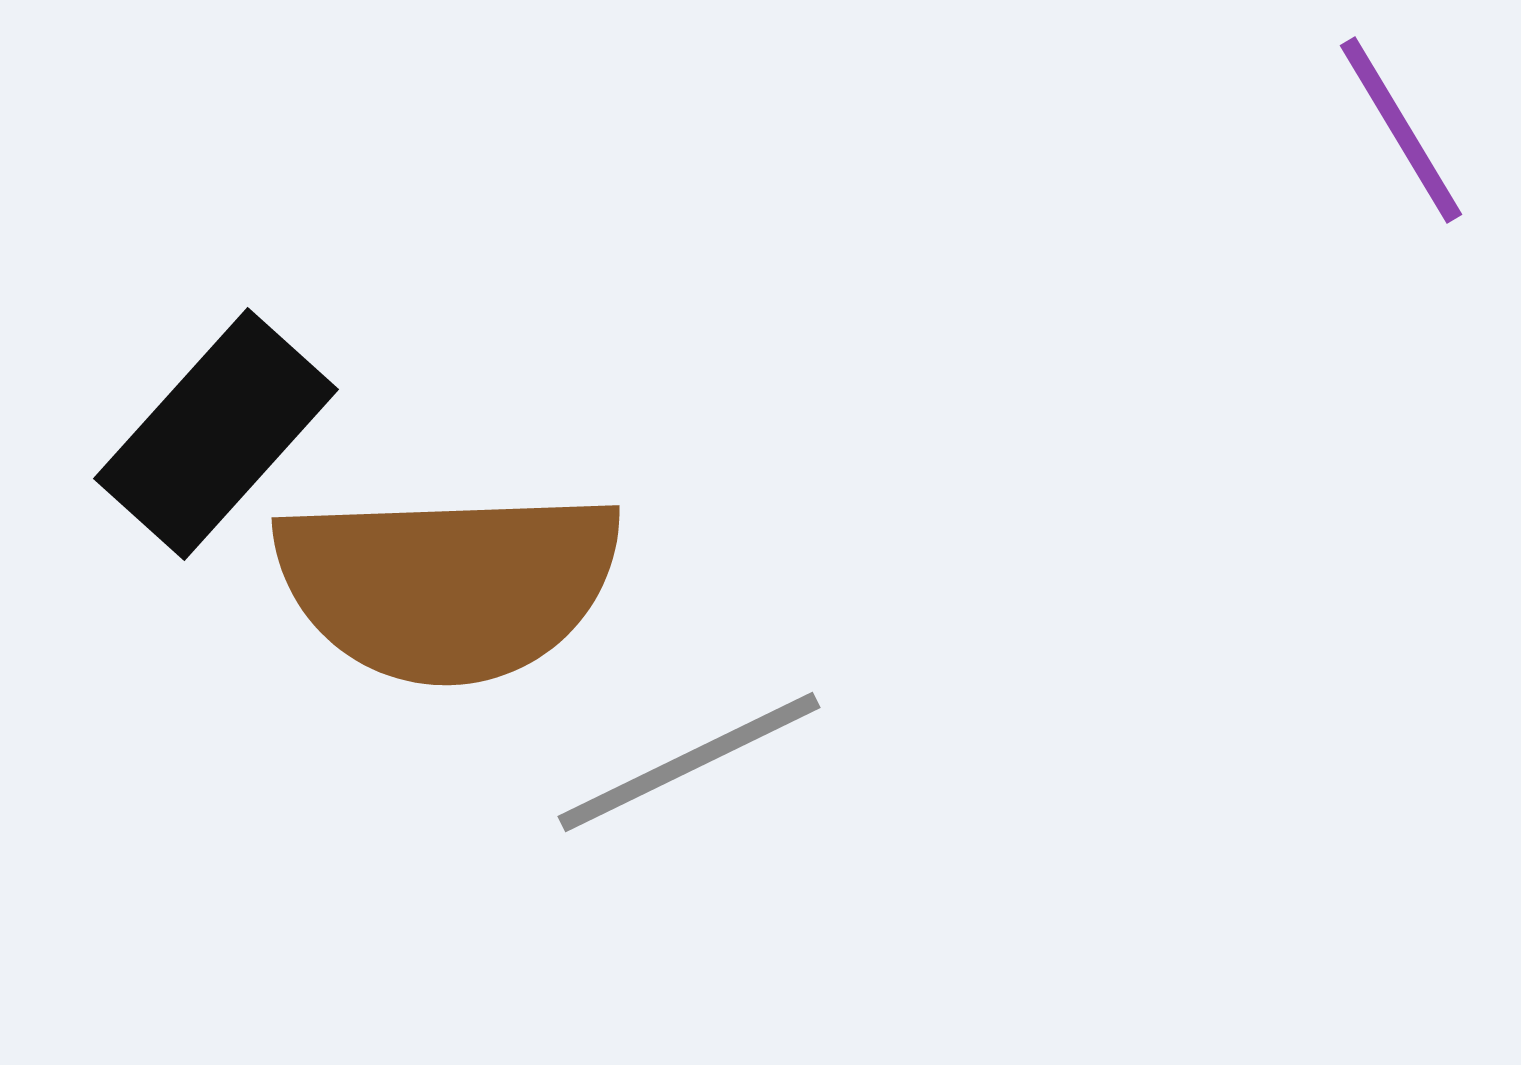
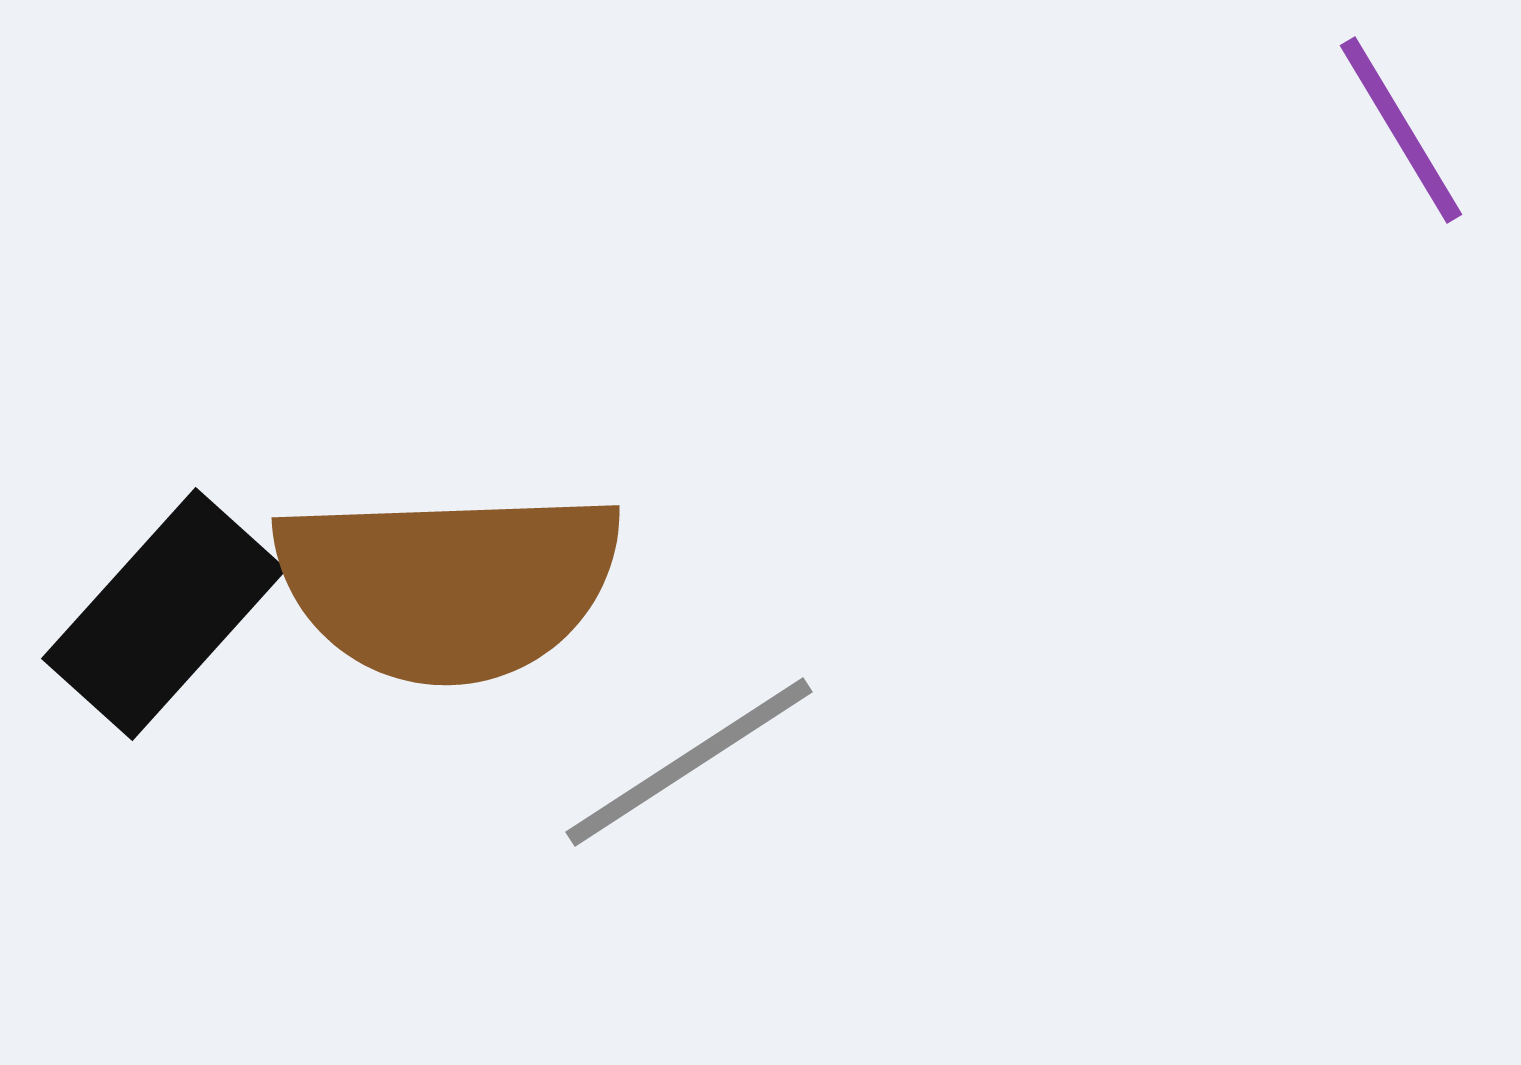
black rectangle: moved 52 px left, 180 px down
gray line: rotated 7 degrees counterclockwise
